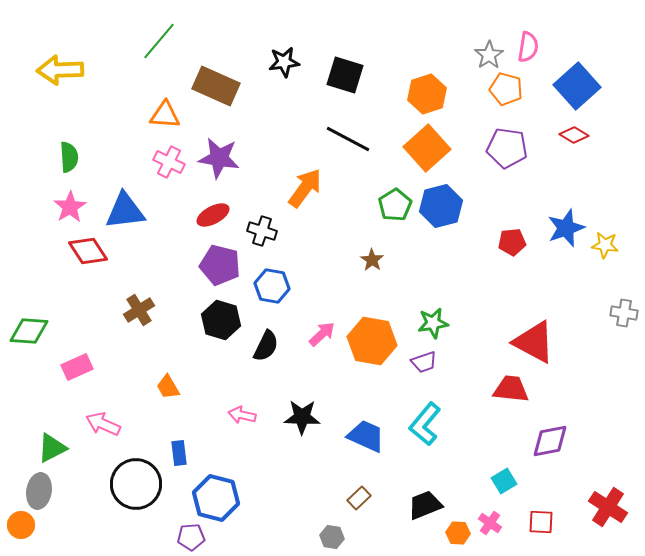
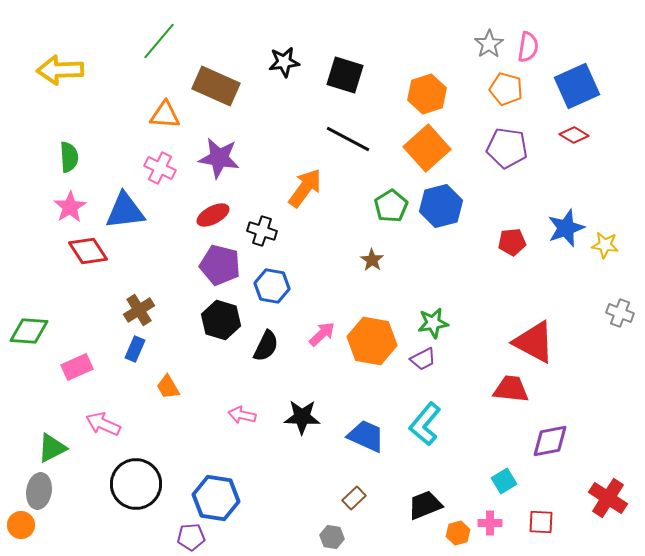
gray star at (489, 55): moved 11 px up
blue square at (577, 86): rotated 18 degrees clockwise
pink cross at (169, 162): moved 9 px left, 6 px down
green pentagon at (395, 205): moved 4 px left, 1 px down
gray cross at (624, 313): moved 4 px left; rotated 12 degrees clockwise
purple trapezoid at (424, 362): moved 1 px left, 3 px up; rotated 8 degrees counterclockwise
blue rectangle at (179, 453): moved 44 px left, 104 px up; rotated 30 degrees clockwise
blue hexagon at (216, 498): rotated 6 degrees counterclockwise
brown rectangle at (359, 498): moved 5 px left
red cross at (608, 507): moved 9 px up
pink cross at (490, 523): rotated 35 degrees counterclockwise
orange hexagon at (458, 533): rotated 20 degrees counterclockwise
